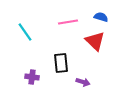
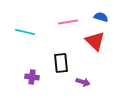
cyan line: rotated 42 degrees counterclockwise
